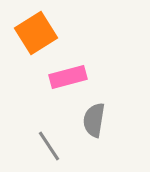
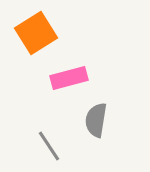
pink rectangle: moved 1 px right, 1 px down
gray semicircle: moved 2 px right
